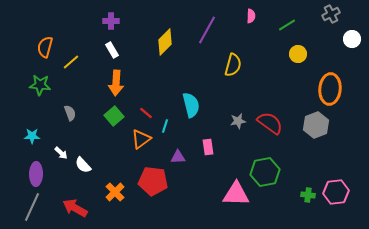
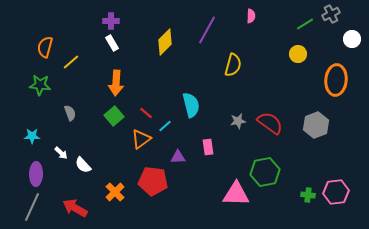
green line: moved 18 px right, 1 px up
white rectangle: moved 7 px up
orange ellipse: moved 6 px right, 9 px up
cyan line: rotated 32 degrees clockwise
